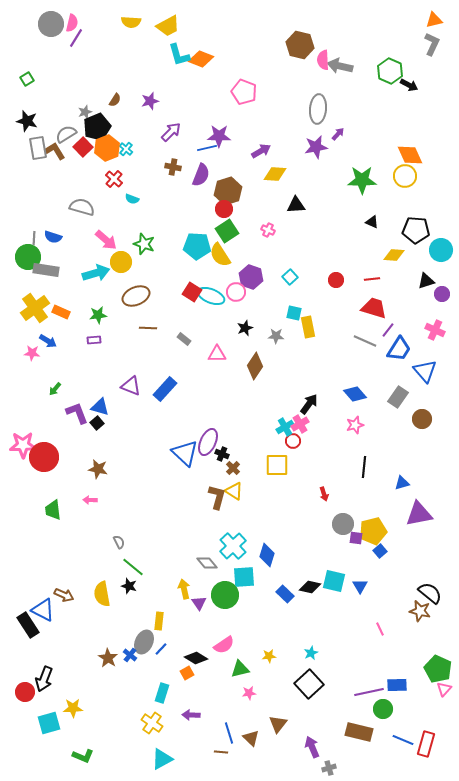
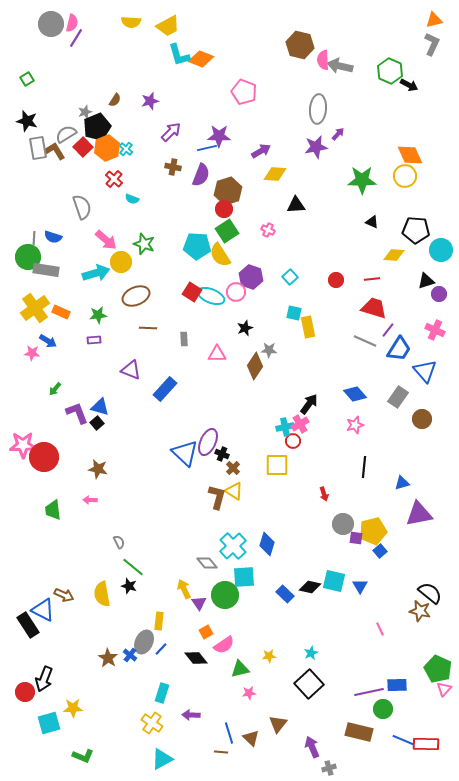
gray semicircle at (82, 207): rotated 55 degrees clockwise
purple circle at (442, 294): moved 3 px left
gray star at (276, 336): moved 7 px left, 14 px down
gray rectangle at (184, 339): rotated 48 degrees clockwise
purple triangle at (131, 386): moved 16 px up
cyan cross at (285, 427): rotated 18 degrees clockwise
blue diamond at (267, 555): moved 11 px up
yellow arrow at (184, 589): rotated 12 degrees counterclockwise
black diamond at (196, 658): rotated 20 degrees clockwise
orange square at (187, 673): moved 19 px right, 41 px up
red rectangle at (426, 744): rotated 75 degrees clockwise
